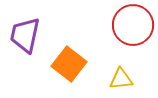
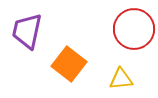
red circle: moved 1 px right, 4 px down
purple trapezoid: moved 2 px right, 4 px up
